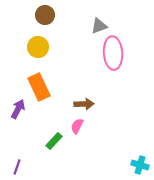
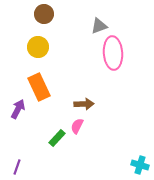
brown circle: moved 1 px left, 1 px up
green rectangle: moved 3 px right, 3 px up
